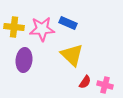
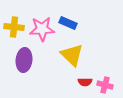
red semicircle: rotated 56 degrees clockwise
